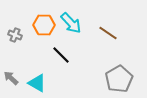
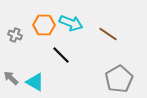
cyan arrow: rotated 25 degrees counterclockwise
brown line: moved 1 px down
cyan triangle: moved 2 px left, 1 px up
